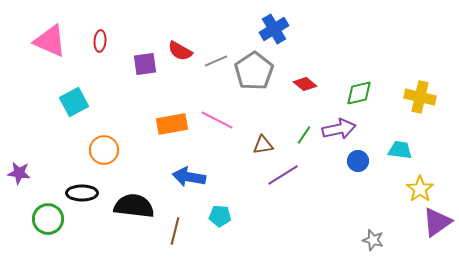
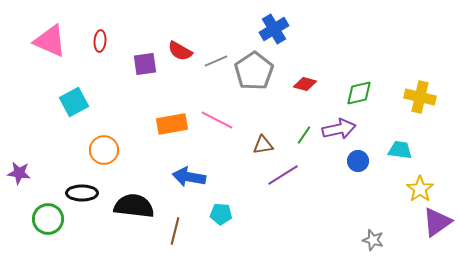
red diamond: rotated 25 degrees counterclockwise
cyan pentagon: moved 1 px right, 2 px up
